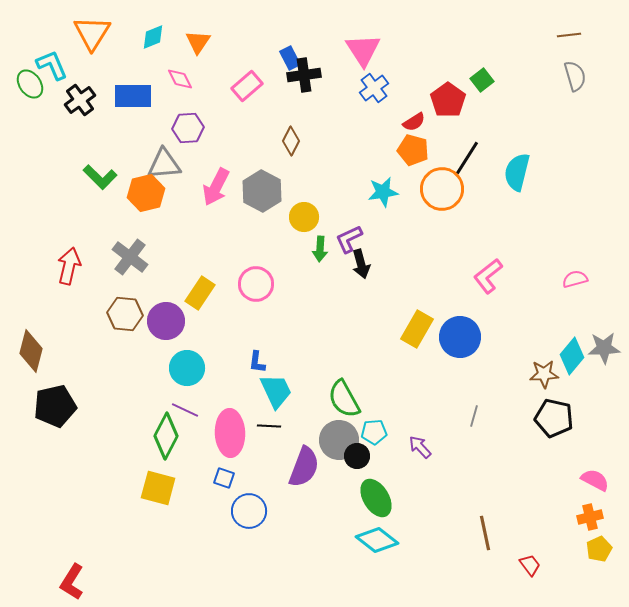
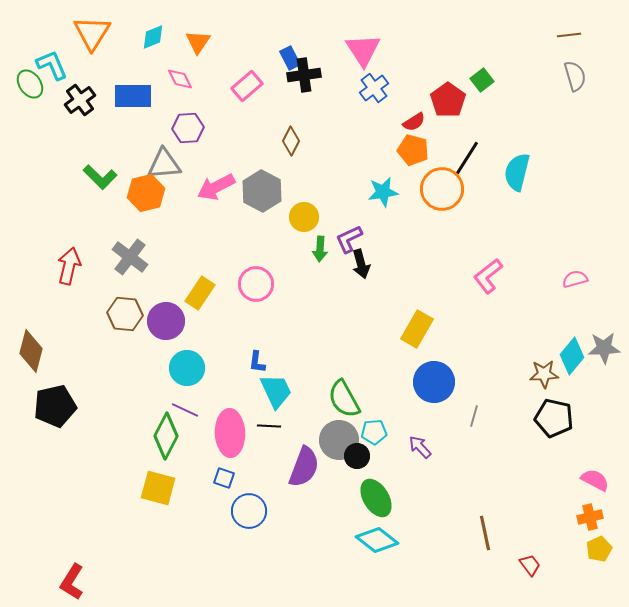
pink arrow at (216, 187): rotated 36 degrees clockwise
blue circle at (460, 337): moved 26 px left, 45 px down
